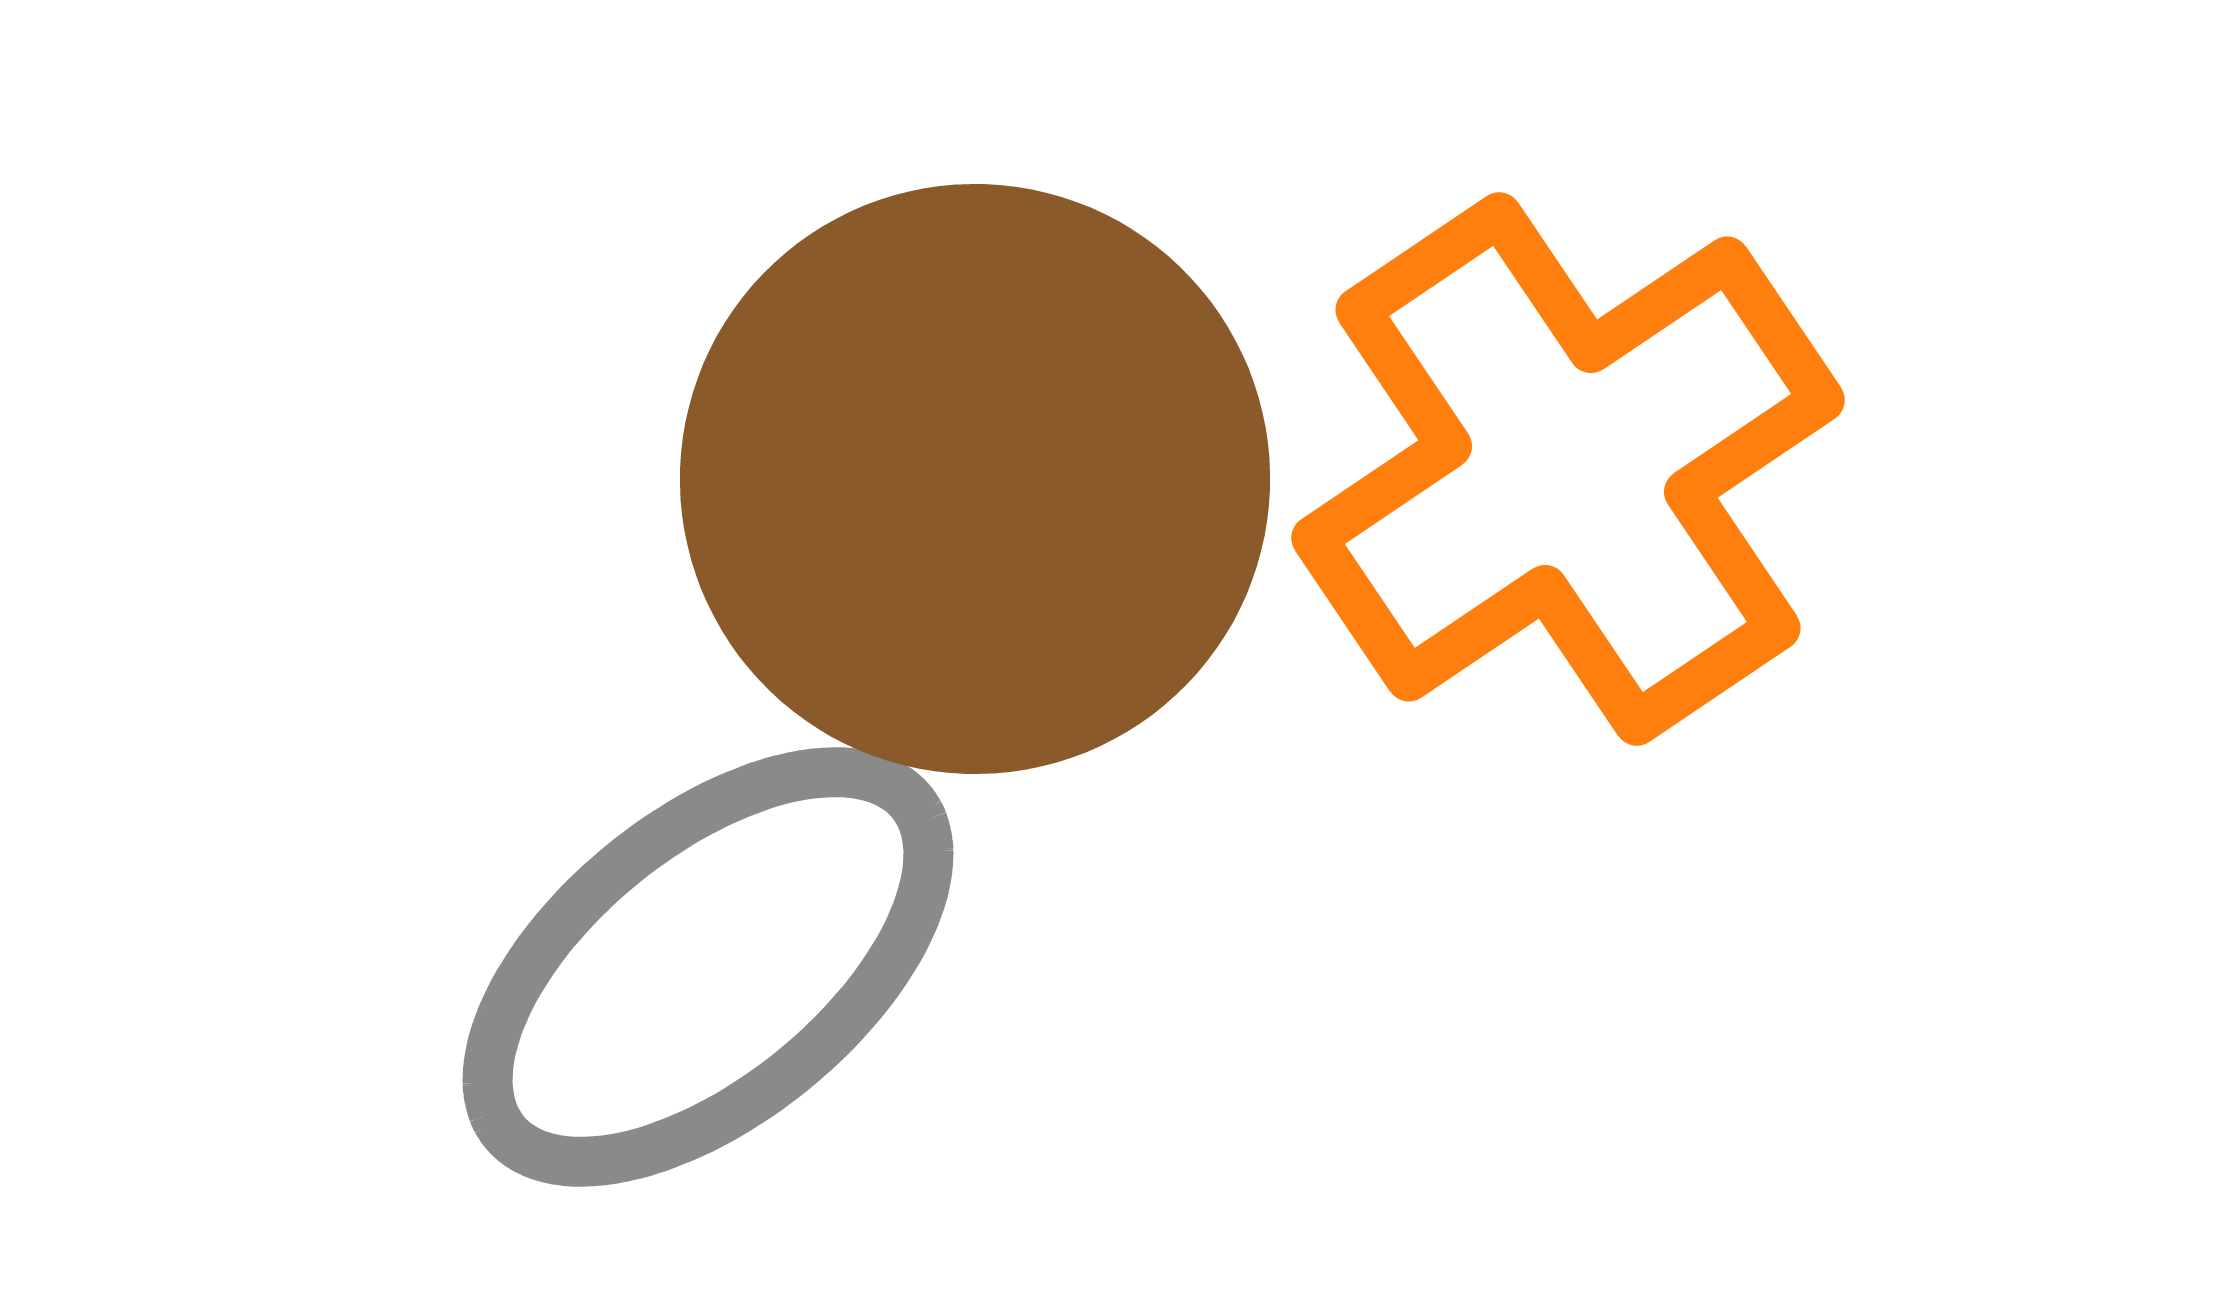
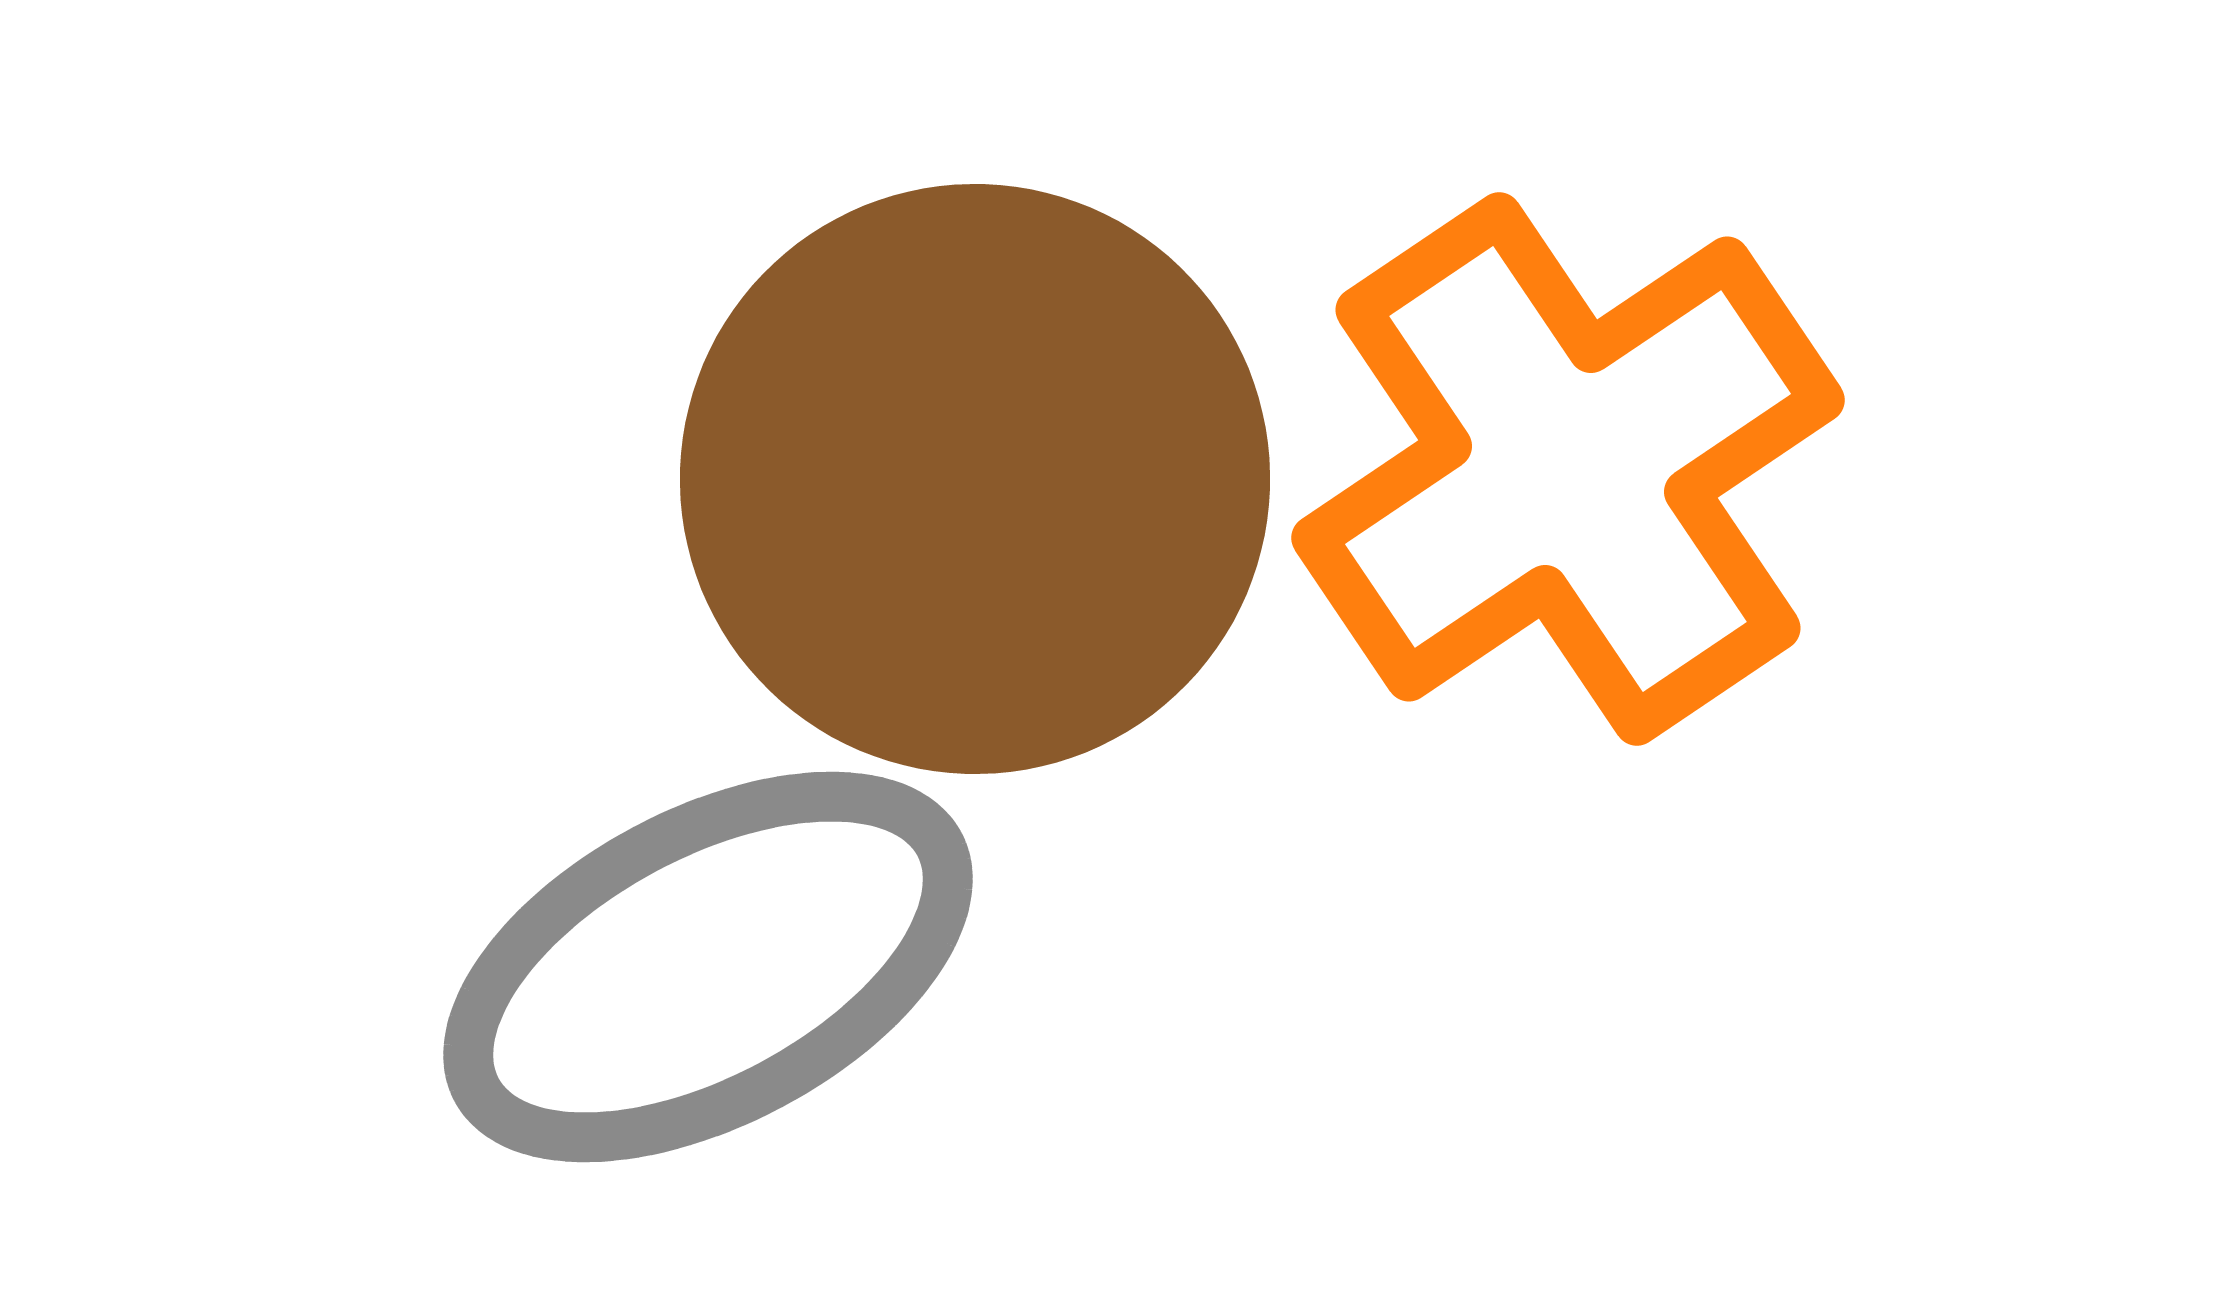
gray ellipse: rotated 11 degrees clockwise
